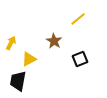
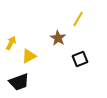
yellow line: rotated 21 degrees counterclockwise
brown star: moved 4 px right, 3 px up
yellow triangle: moved 3 px up
black trapezoid: moved 1 px right, 1 px down; rotated 120 degrees counterclockwise
